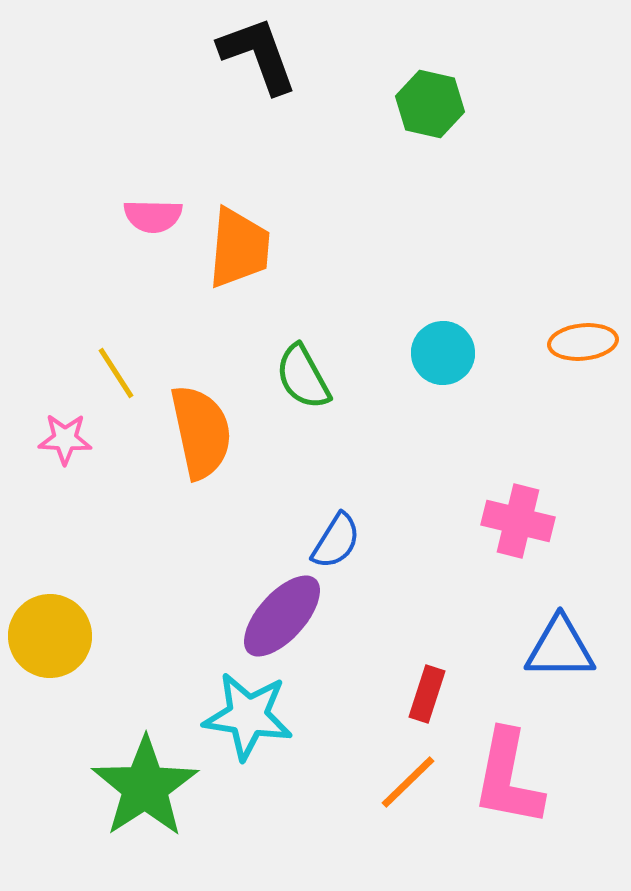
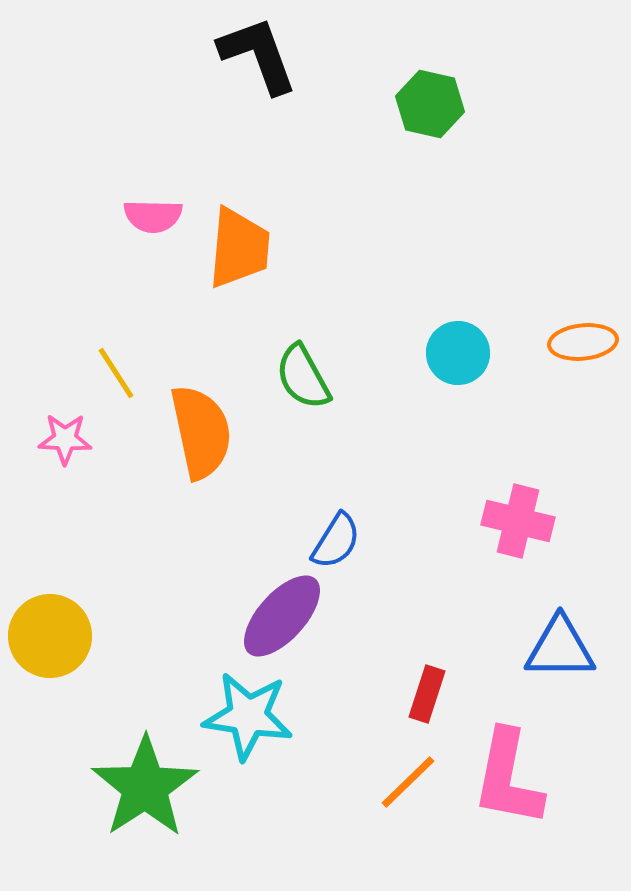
cyan circle: moved 15 px right
